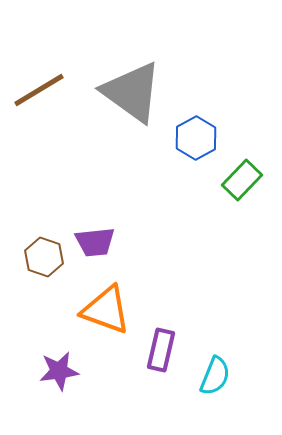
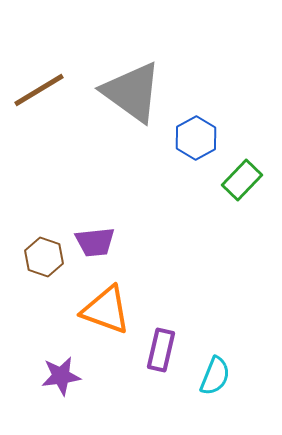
purple star: moved 2 px right, 5 px down
